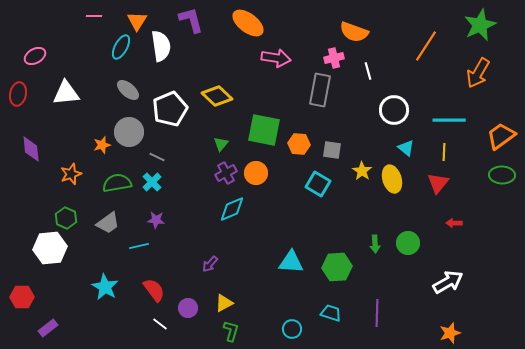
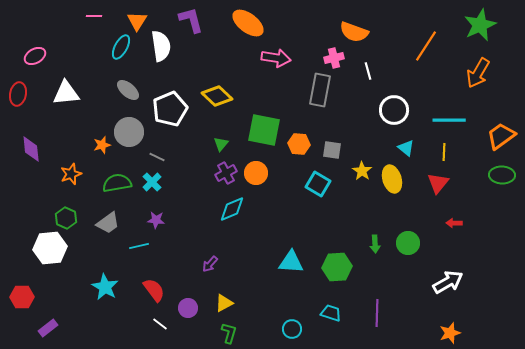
green L-shape at (231, 331): moved 2 px left, 2 px down
